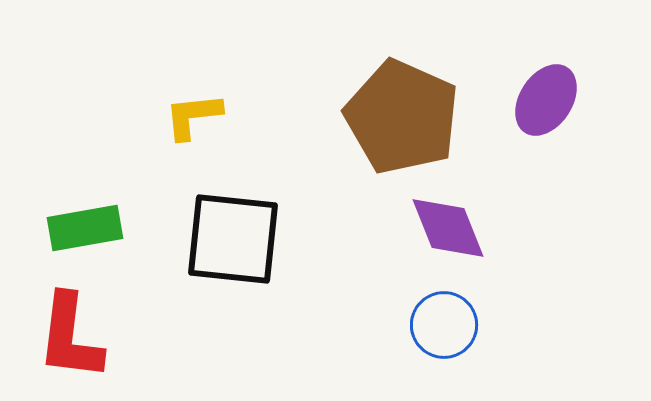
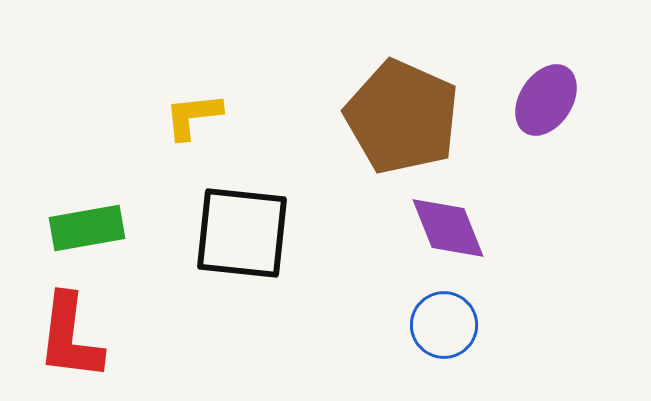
green rectangle: moved 2 px right
black square: moved 9 px right, 6 px up
